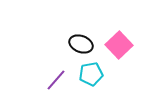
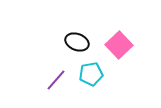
black ellipse: moved 4 px left, 2 px up
